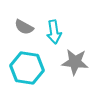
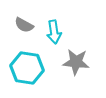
gray semicircle: moved 2 px up
gray star: moved 1 px right
